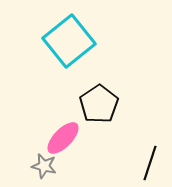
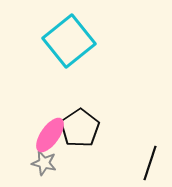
black pentagon: moved 19 px left, 24 px down
pink ellipse: moved 13 px left, 3 px up; rotated 9 degrees counterclockwise
gray star: moved 3 px up
